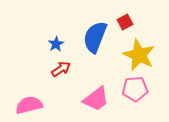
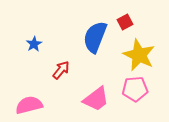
blue star: moved 22 px left
red arrow: moved 1 px down; rotated 18 degrees counterclockwise
